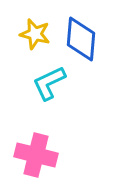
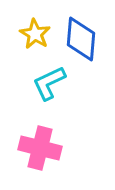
yellow star: rotated 16 degrees clockwise
pink cross: moved 4 px right, 7 px up
